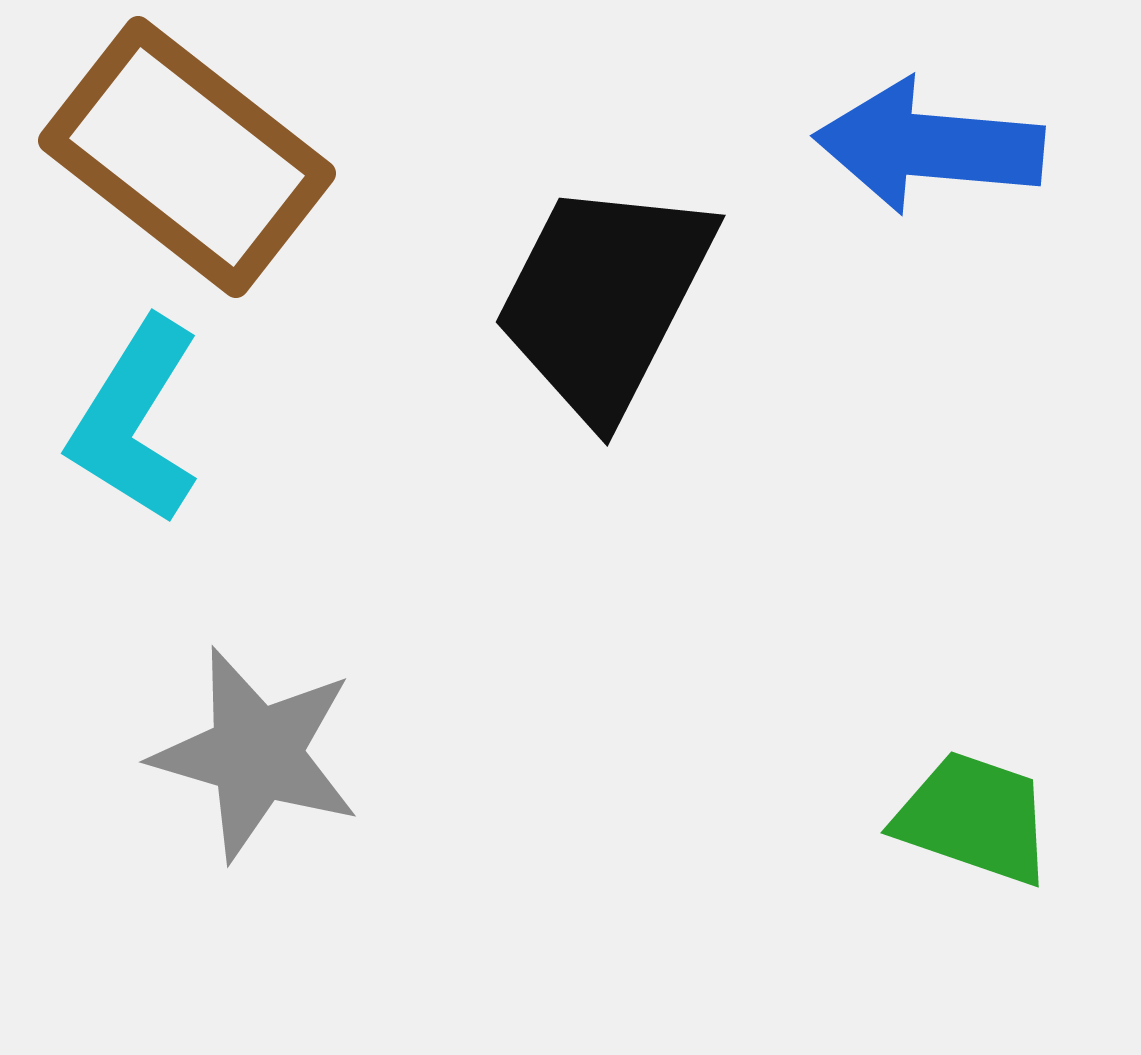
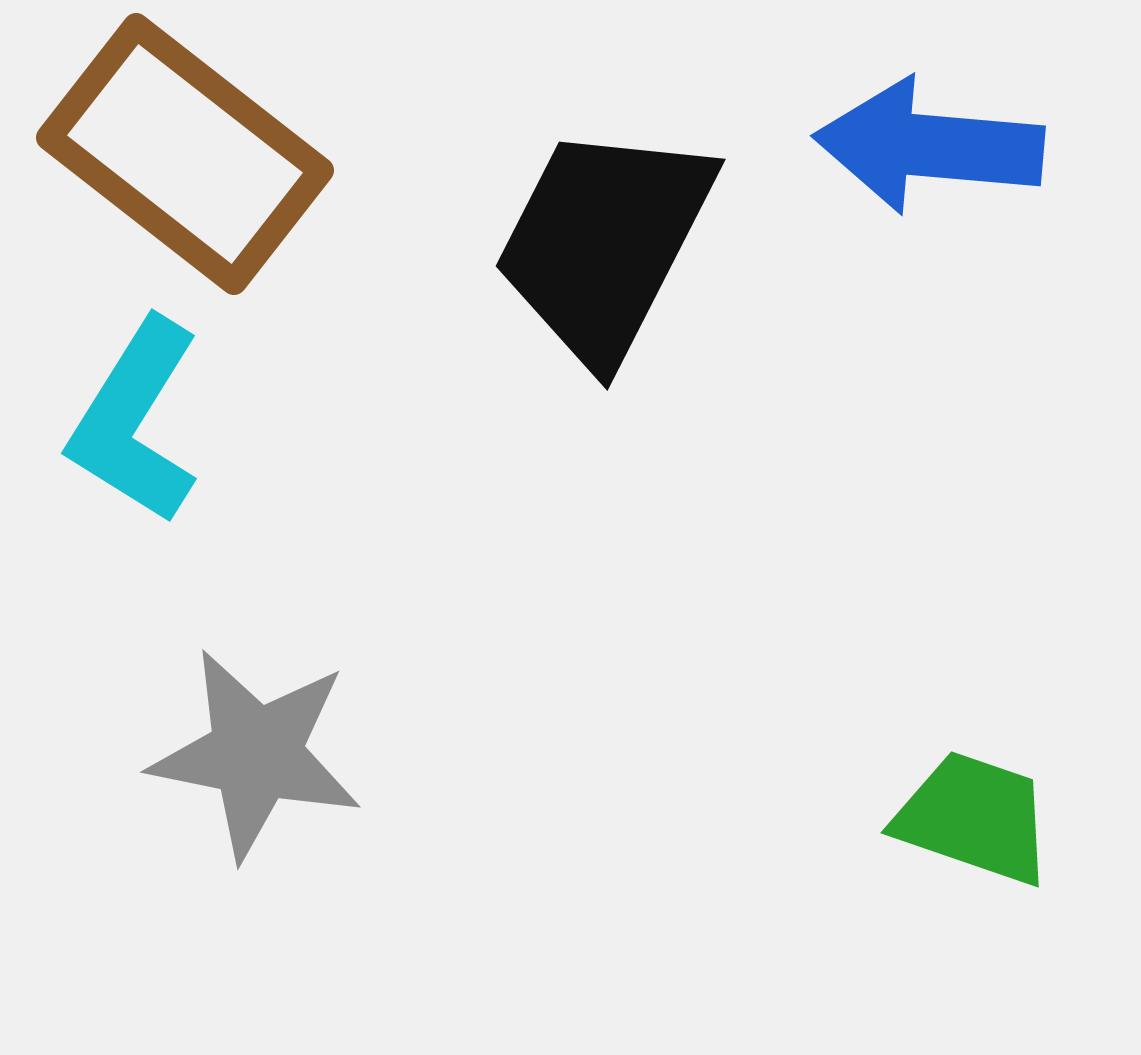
brown rectangle: moved 2 px left, 3 px up
black trapezoid: moved 56 px up
gray star: rotated 5 degrees counterclockwise
